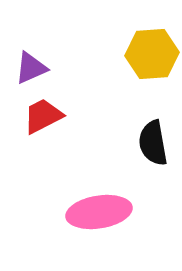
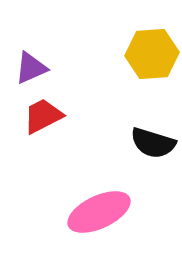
black semicircle: rotated 63 degrees counterclockwise
pink ellipse: rotated 16 degrees counterclockwise
